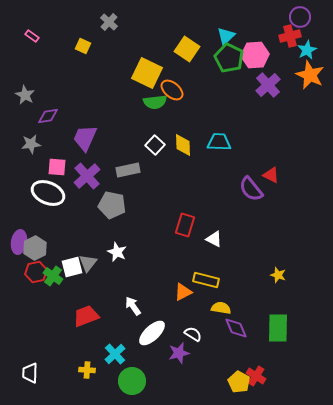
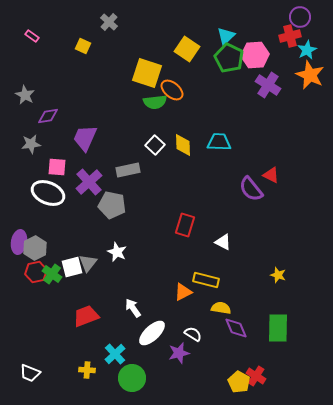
yellow square at (147, 73): rotated 8 degrees counterclockwise
purple cross at (268, 85): rotated 15 degrees counterclockwise
purple cross at (87, 176): moved 2 px right, 6 px down
white triangle at (214, 239): moved 9 px right, 3 px down
green cross at (53, 276): moved 1 px left, 2 px up
white arrow at (133, 306): moved 2 px down
white trapezoid at (30, 373): rotated 70 degrees counterclockwise
green circle at (132, 381): moved 3 px up
